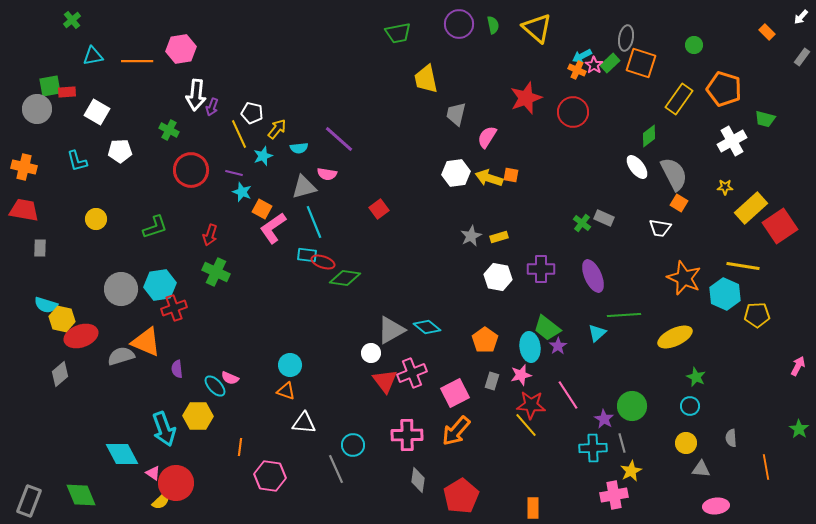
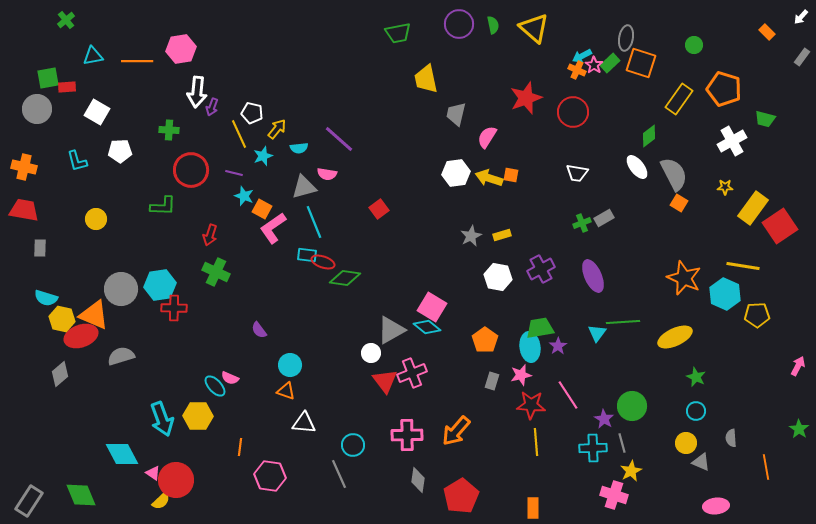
green cross at (72, 20): moved 6 px left
yellow triangle at (537, 28): moved 3 px left
green square at (50, 86): moved 2 px left, 8 px up
red rectangle at (67, 92): moved 5 px up
white arrow at (196, 95): moved 1 px right, 3 px up
green cross at (169, 130): rotated 24 degrees counterclockwise
cyan star at (242, 192): moved 2 px right, 4 px down
yellow rectangle at (751, 208): moved 2 px right; rotated 12 degrees counterclockwise
gray rectangle at (604, 218): rotated 54 degrees counterclockwise
green cross at (582, 223): rotated 30 degrees clockwise
green L-shape at (155, 227): moved 8 px right, 21 px up; rotated 20 degrees clockwise
white trapezoid at (660, 228): moved 83 px left, 55 px up
yellow rectangle at (499, 237): moved 3 px right, 2 px up
purple cross at (541, 269): rotated 28 degrees counterclockwise
cyan semicircle at (46, 305): moved 7 px up
red cross at (174, 308): rotated 20 degrees clockwise
green line at (624, 315): moved 1 px left, 7 px down
green trapezoid at (547, 328): moved 7 px left; rotated 132 degrees clockwise
cyan triangle at (597, 333): rotated 12 degrees counterclockwise
orange triangle at (146, 342): moved 52 px left, 27 px up
purple semicircle at (177, 369): moved 82 px right, 39 px up; rotated 30 degrees counterclockwise
pink square at (455, 393): moved 23 px left, 86 px up; rotated 32 degrees counterclockwise
cyan circle at (690, 406): moved 6 px right, 5 px down
yellow line at (526, 425): moved 10 px right, 17 px down; rotated 36 degrees clockwise
cyan arrow at (164, 429): moved 2 px left, 10 px up
gray line at (336, 469): moved 3 px right, 5 px down
gray triangle at (701, 469): moved 7 px up; rotated 18 degrees clockwise
red circle at (176, 483): moved 3 px up
pink cross at (614, 495): rotated 28 degrees clockwise
gray rectangle at (29, 501): rotated 12 degrees clockwise
